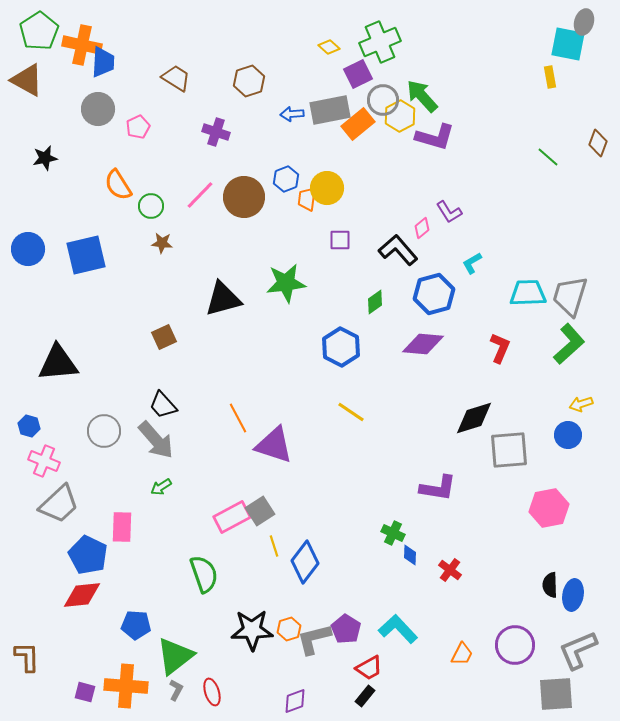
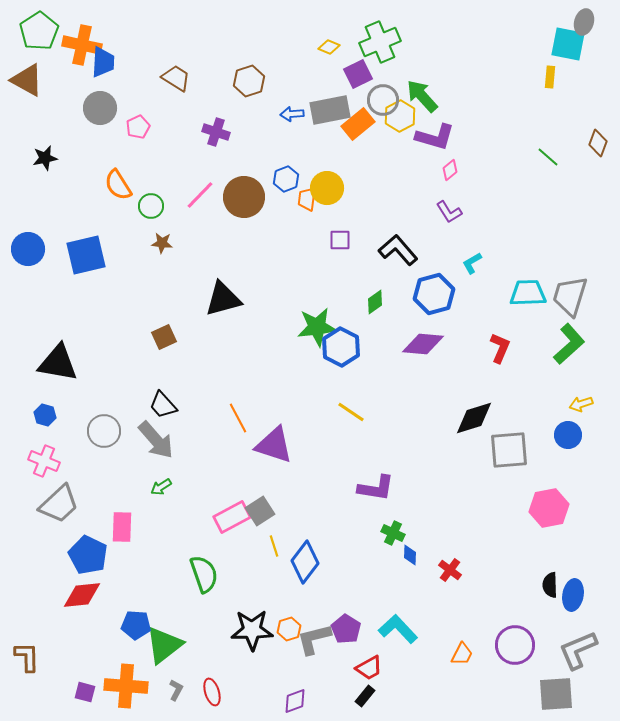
yellow diamond at (329, 47): rotated 20 degrees counterclockwise
yellow rectangle at (550, 77): rotated 15 degrees clockwise
gray circle at (98, 109): moved 2 px right, 1 px up
pink diamond at (422, 228): moved 28 px right, 58 px up
green star at (286, 283): moved 31 px right, 44 px down
black triangle at (58, 363): rotated 15 degrees clockwise
blue hexagon at (29, 426): moved 16 px right, 11 px up
purple L-shape at (438, 488): moved 62 px left
green triangle at (175, 656): moved 11 px left, 11 px up
